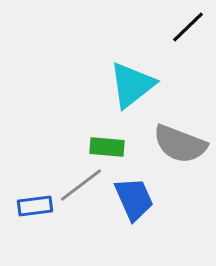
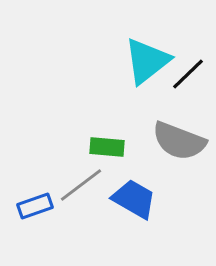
black line: moved 47 px down
cyan triangle: moved 15 px right, 24 px up
gray semicircle: moved 1 px left, 3 px up
blue trapezoid: rotated 36 degrees counterclockwise
blue rectangle: rotated 12 degrees counterclockwise
